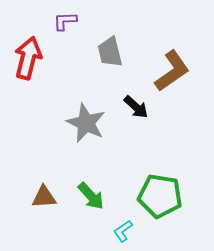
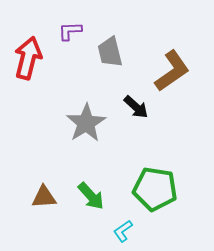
purple L-shape: moved 5 px right, 10 px down
gray star: rotated 15 degrees clockwise
green pentagon: moved 5 px left, 7 px up
